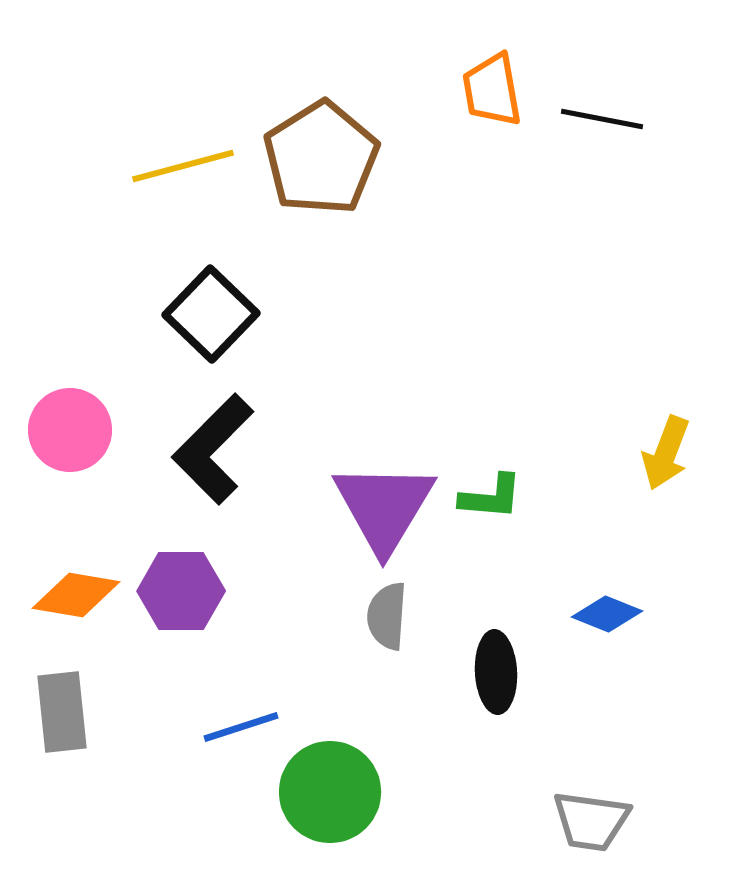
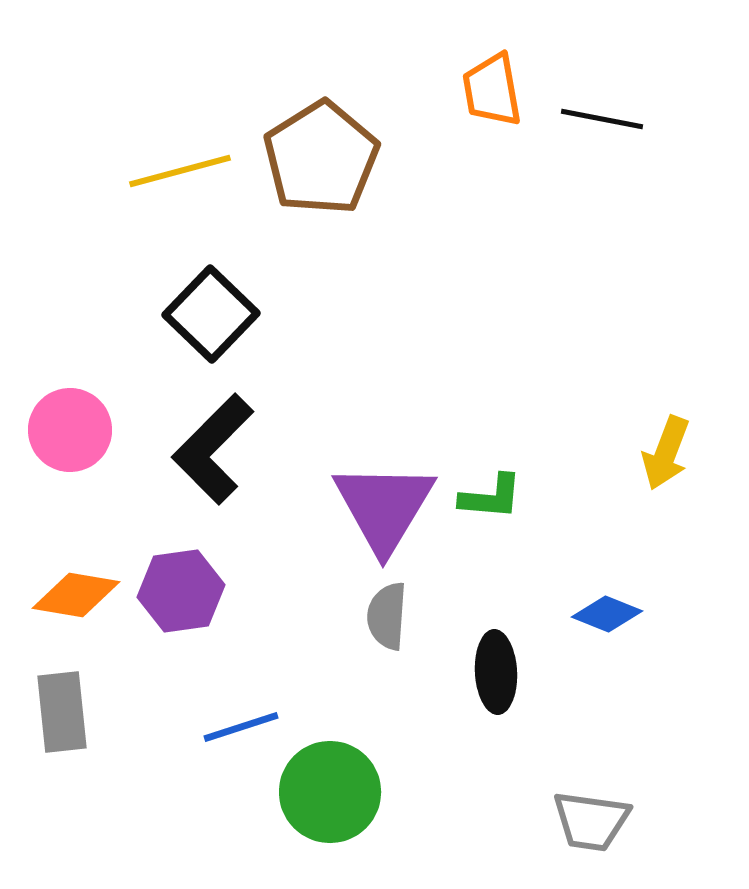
yellow line: moved 3 px left, 5 px down
purple hexagon: rotated 8 degrees counterclockwise
